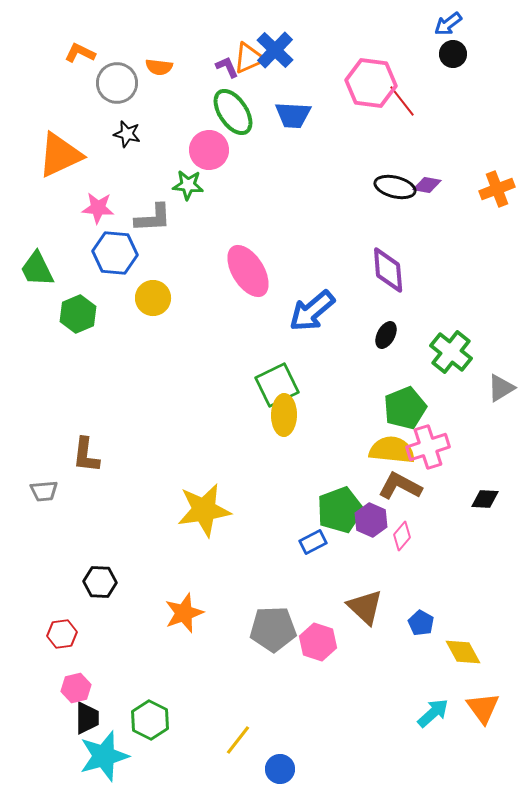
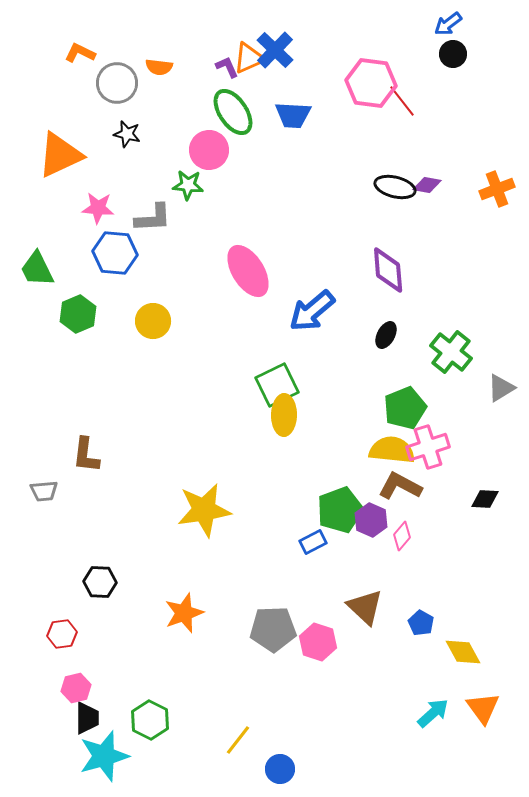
yellow circle at (153, 298): moved 23 px down
